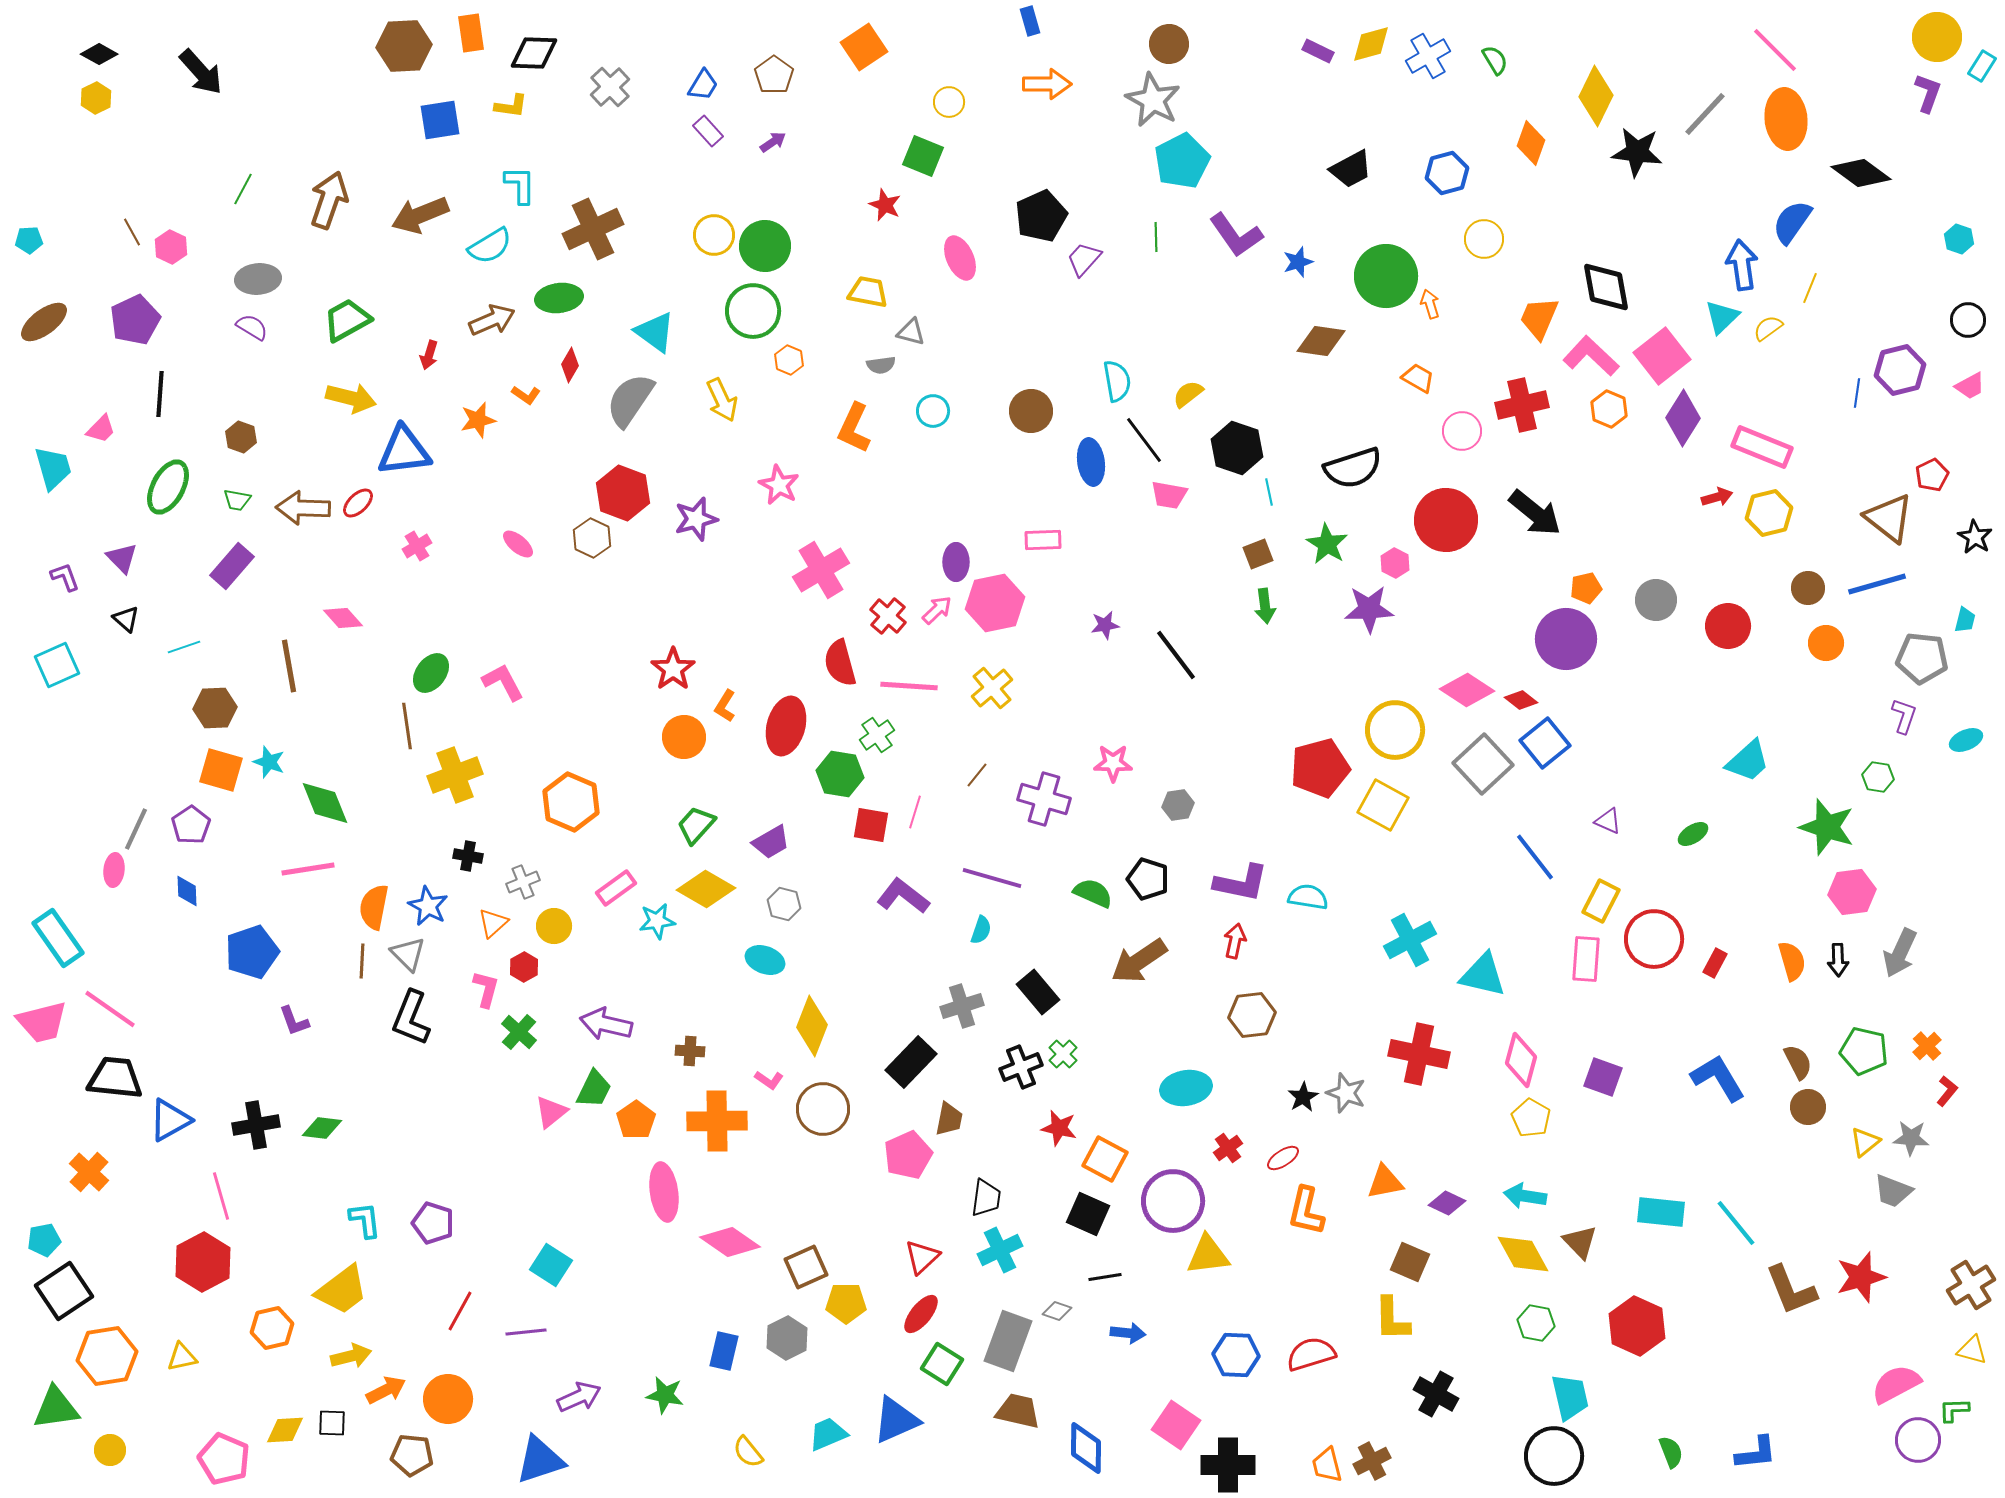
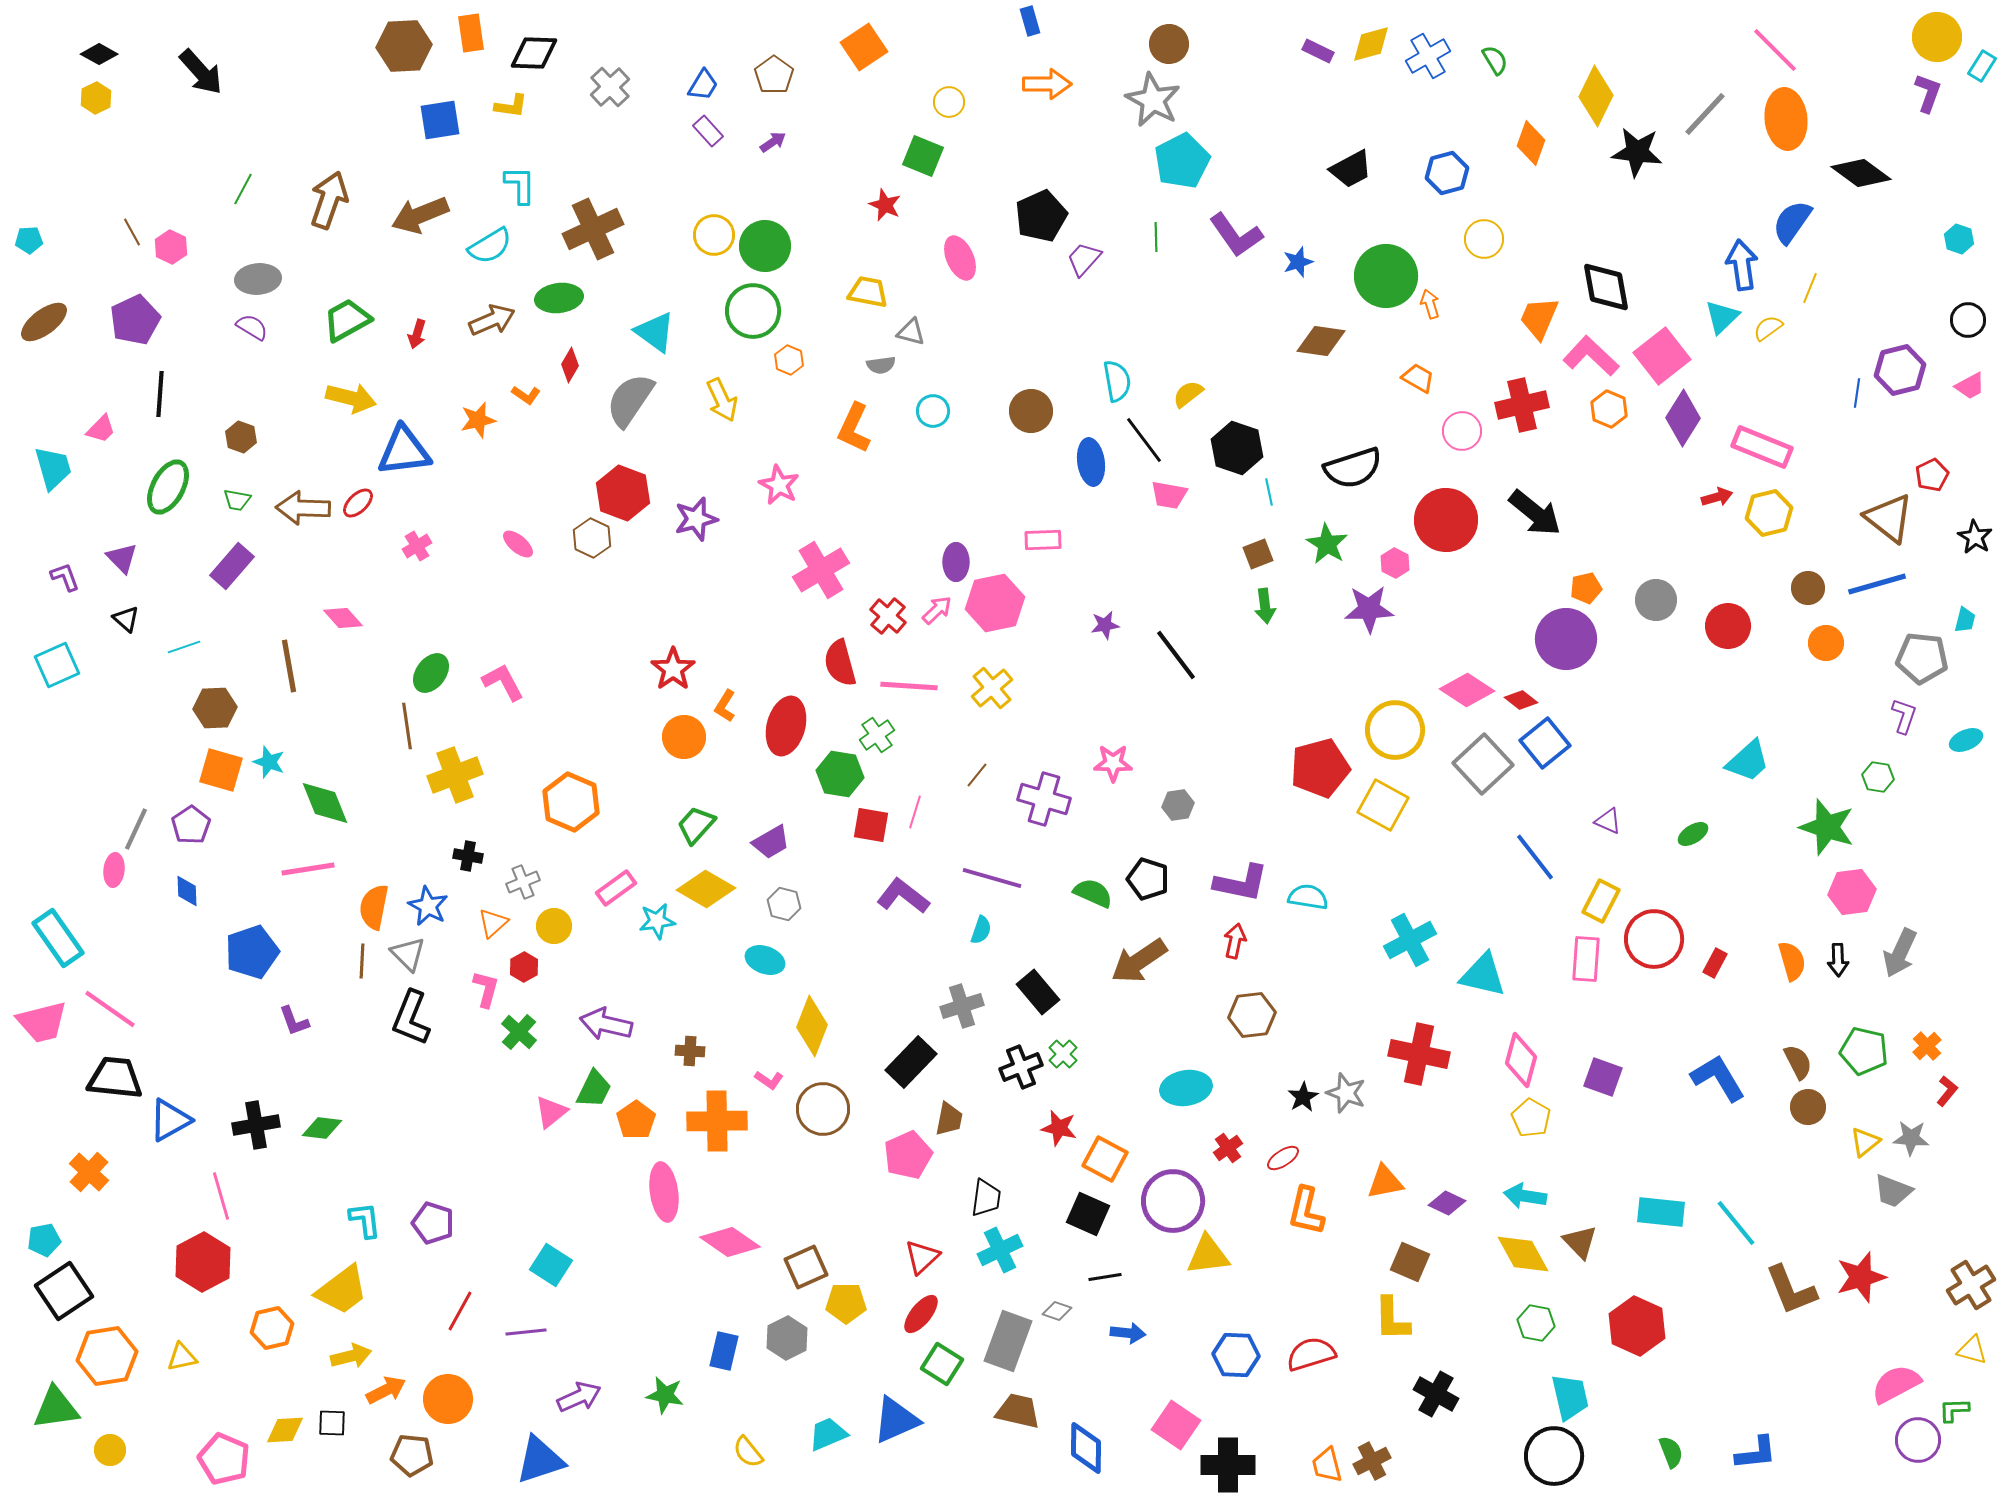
red arrow at (429, 355): moved 12 px left, 21 px up
